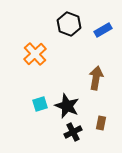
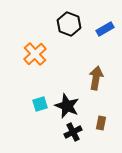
blue rectangle: moved 2 px right, 1 px up
